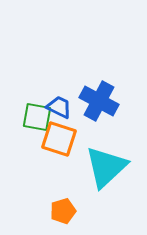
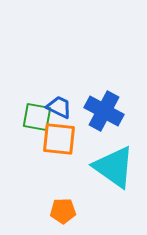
blue cross: moved 5 px right, 10 px down
orange square: rotated 12 degrees counterclockwise
cyan triangle: moved 8 px right; rotated 42 degrees counterclockwise
orange pentagon: rotated 15 degrees clockwise
